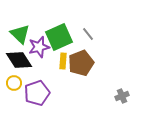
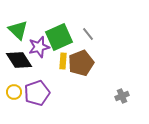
green triangle: moved 2 px left, 4 px up
yellow circle: moved 9 px down
